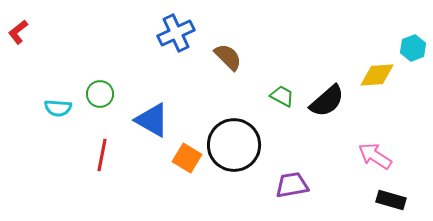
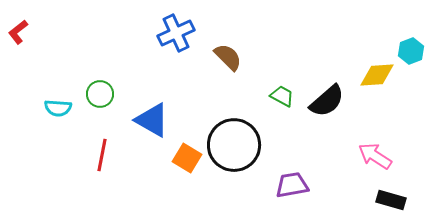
cyan hexagon: moved 2 px left, 3 px down
